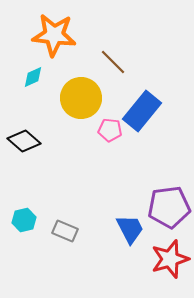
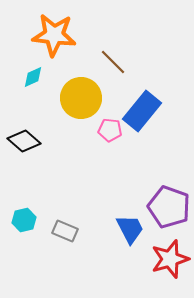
purple pentagon: rotated 27 degrees clockwise
